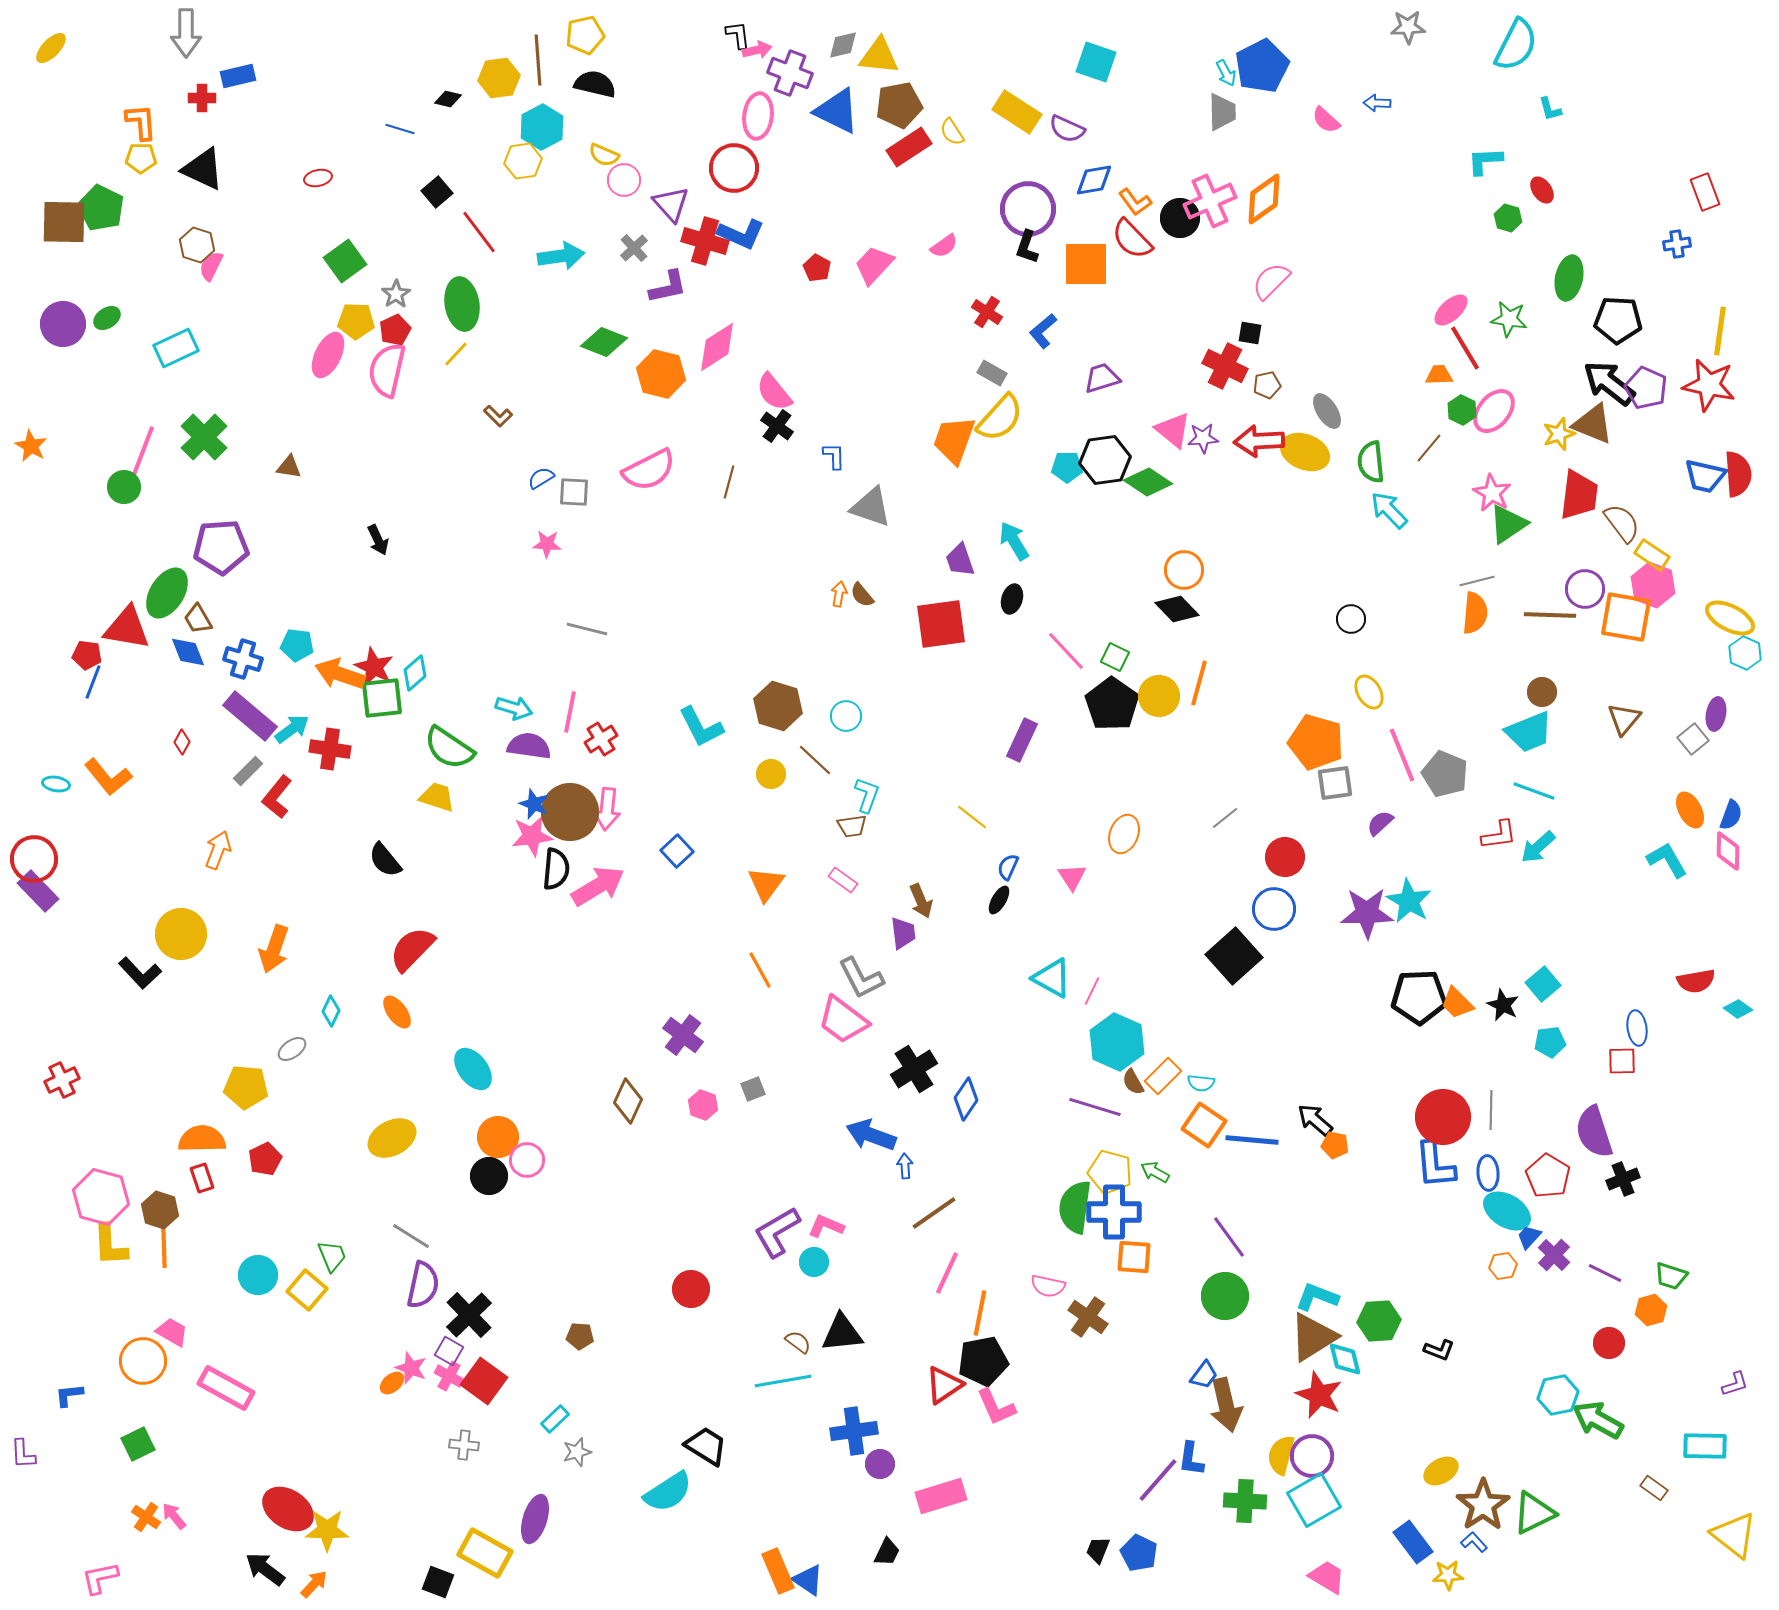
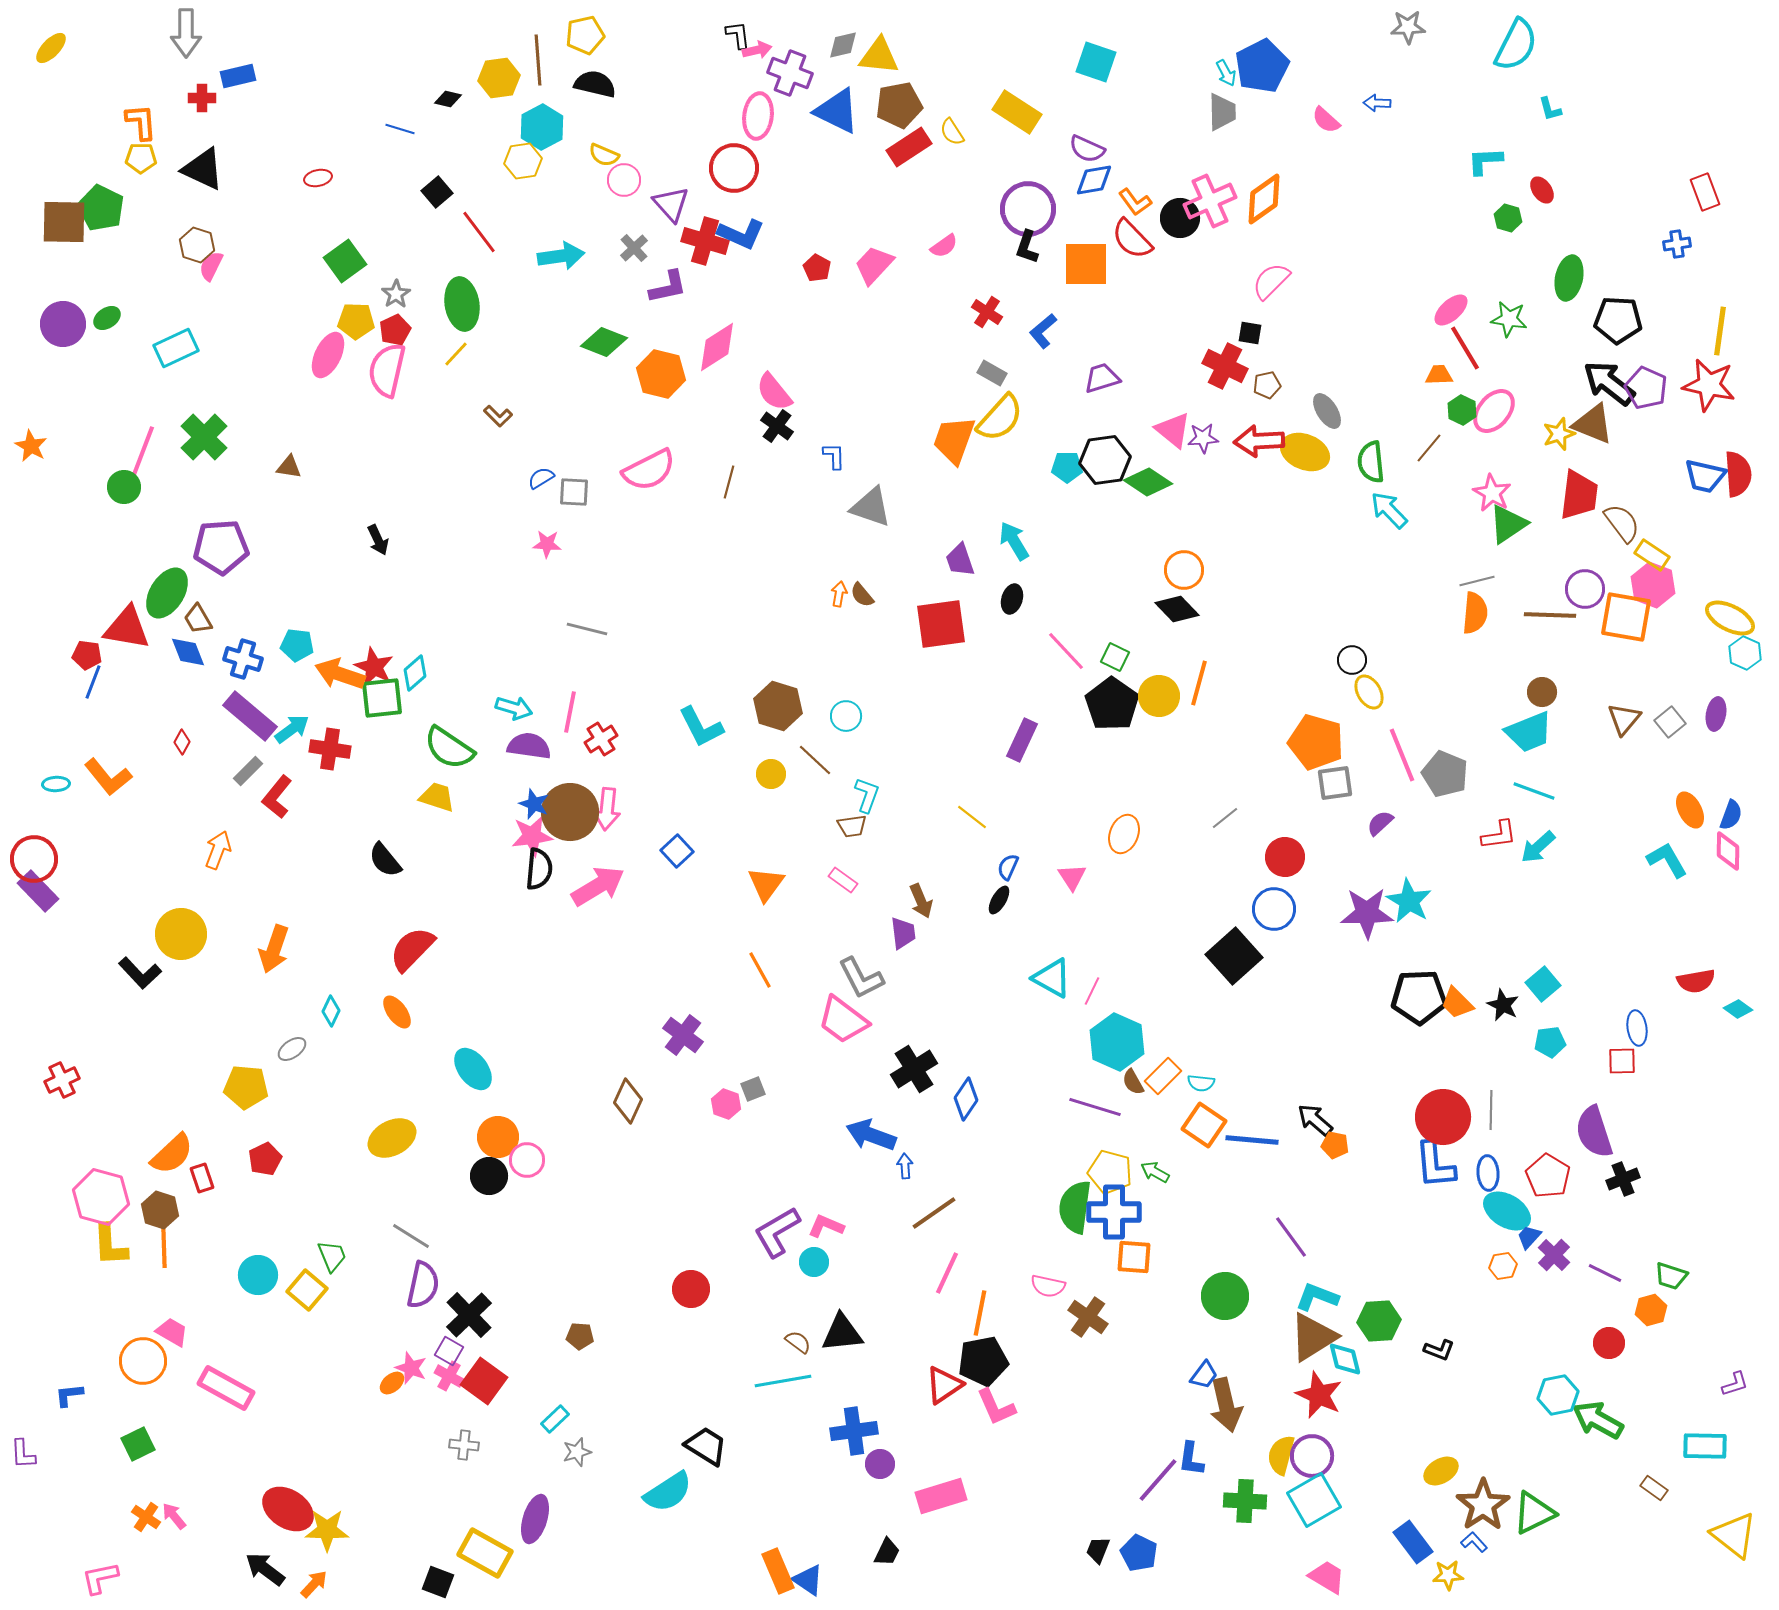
purple semicircle at (1067, 129): moved 20 px right, 20 px down
black circle at (1351, 619): moved 1 px right, 41 px down
gray square at (1693, 739): moved 23 px left, 17 px up
cyan ellipse at (56, 784): rotated 12 degrees counterclockwise
black semicircle at (556, 869): moved 17 px left
pink hexagon at (703, 1105): moved 23 px right, 1 px up
orange semicircle at (202, 1139): moved 30 px left, 15 px down; rotated 138 degrees clockwise
purple line at (1229, 1237): moved 62 px right
